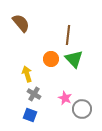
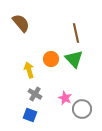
brown line: moved 8 px right, 2 px up; rotated 18 degrees counterclockwise
yellow arrow: moved 2 px right, 4 px up
gray cross: moved 1 px right
